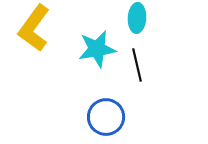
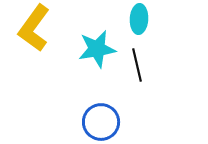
cyan ellipse: moved 2 px right, 1 px down
blue circle: moved 5 px left, 5 px down
